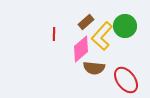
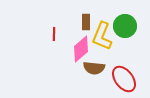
brown rectangle: rotated 49 degrees counterclockwise
yellow L-shape: rotated 20 degrees counterclockwise
red ellipse: moved 2 px left, 1 px up
